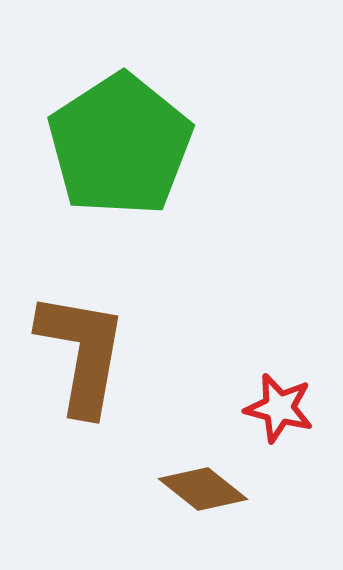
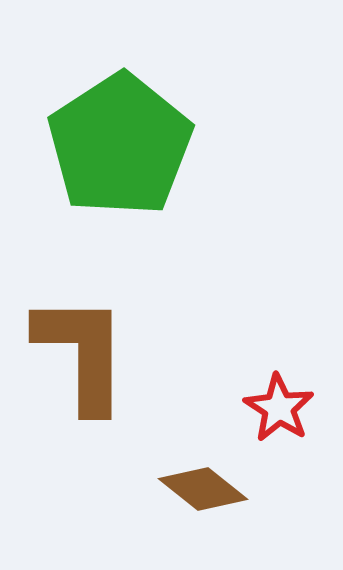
brown L-shape: rotated 10 degrees counterclockwise
red star: rotated 18 degrees clockwise
